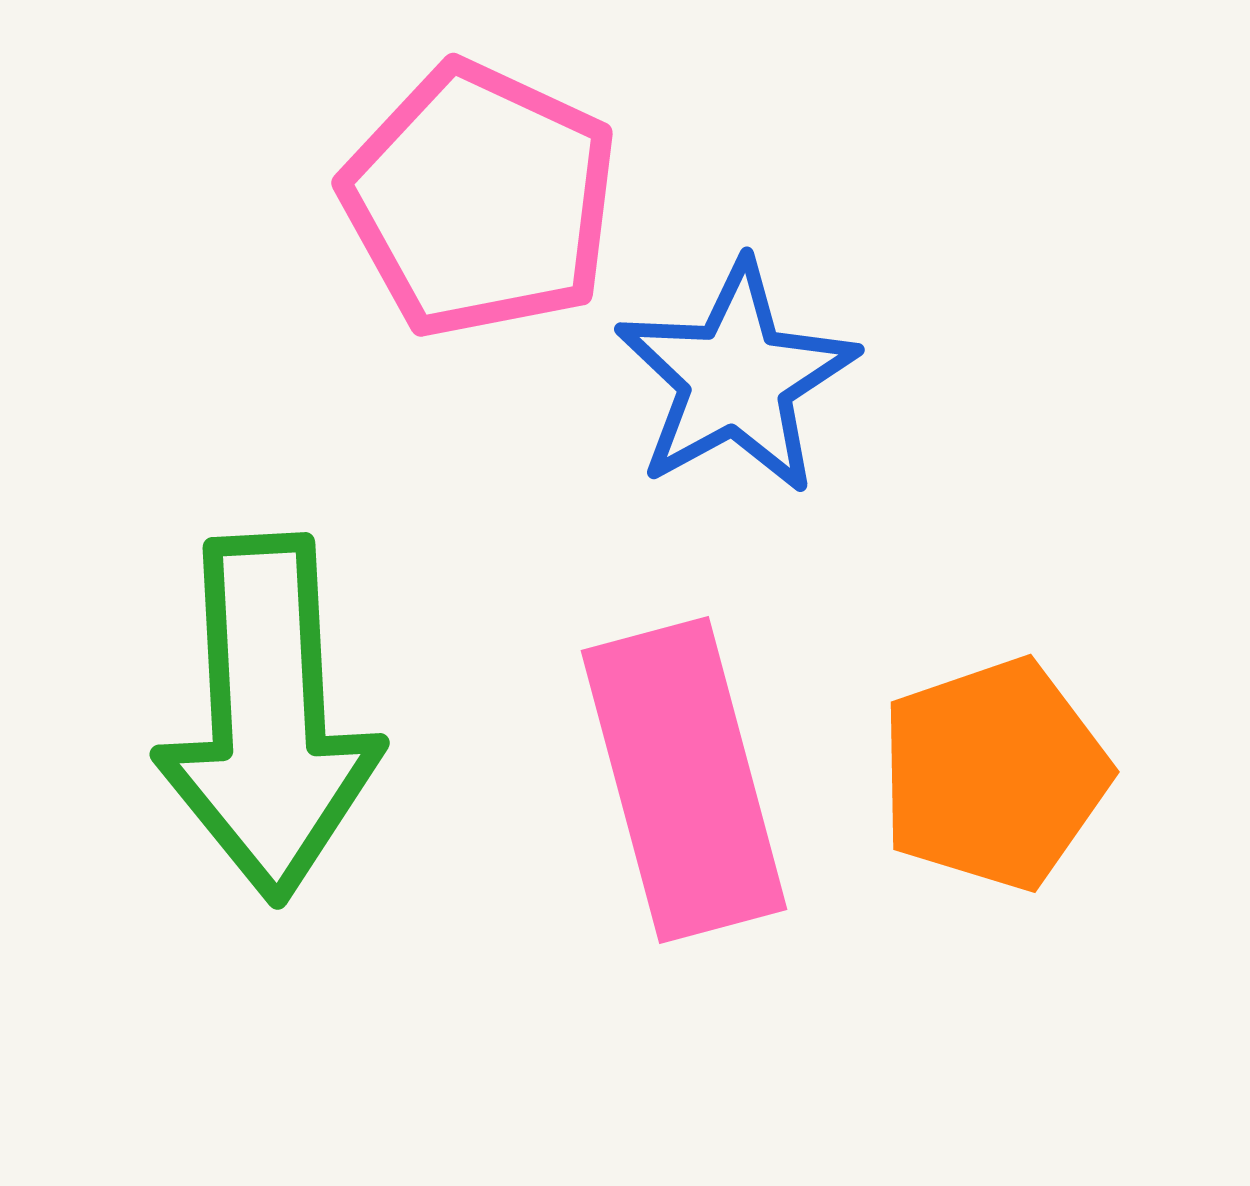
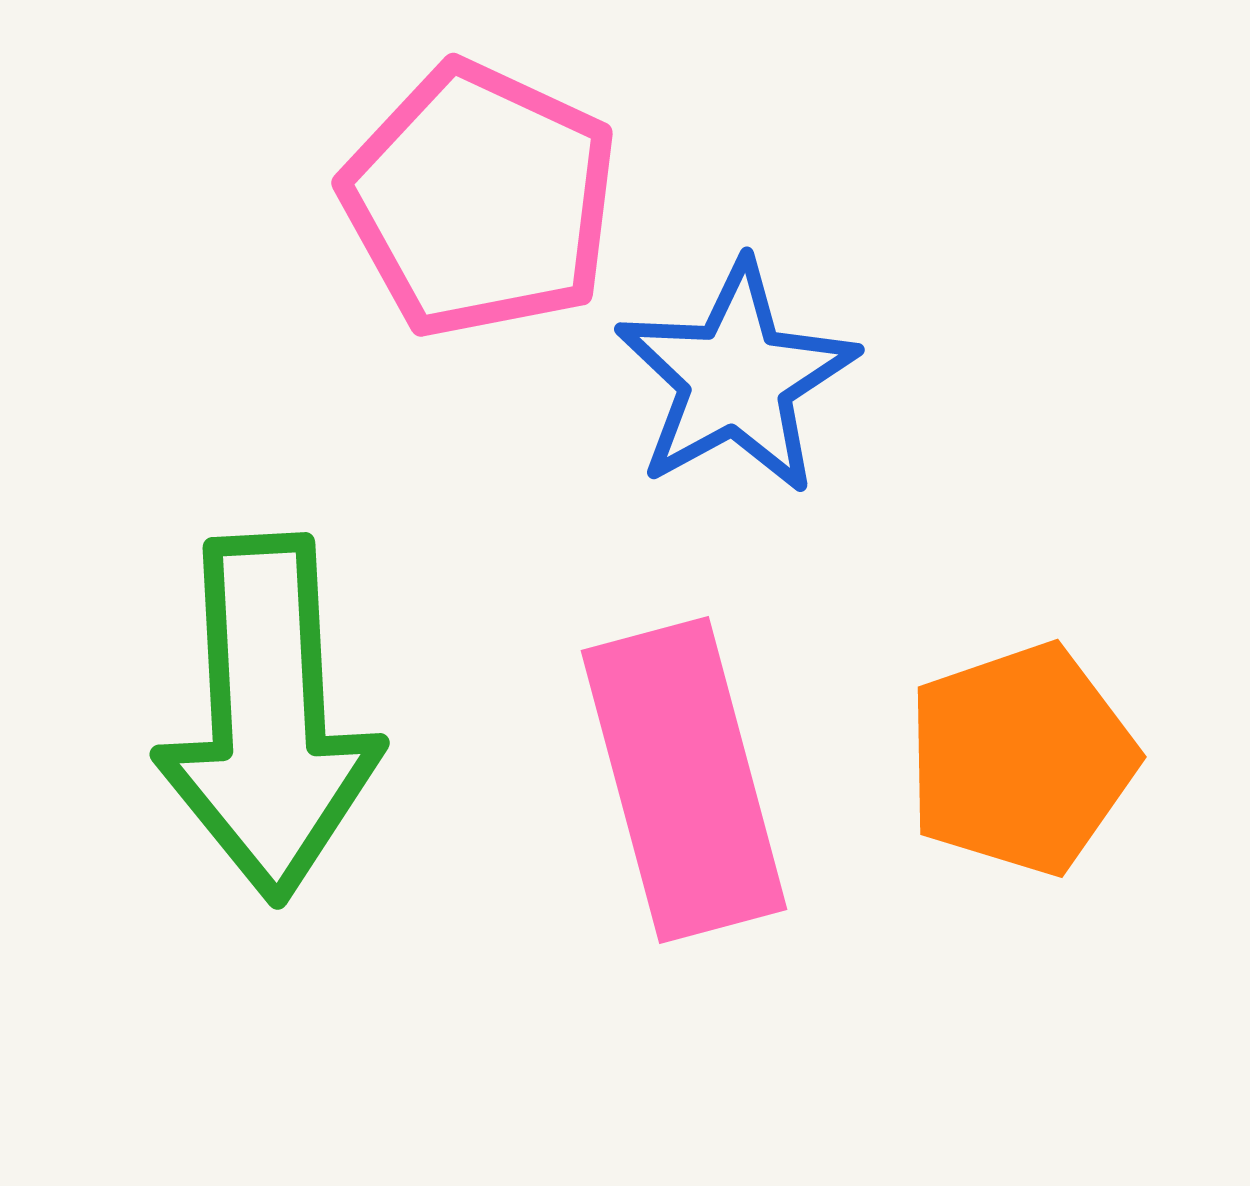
orange pentagon: moved 27 px right, 15 px up
